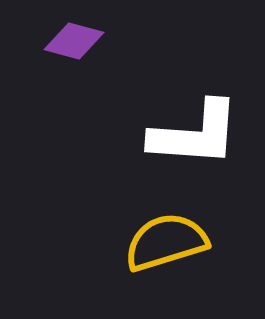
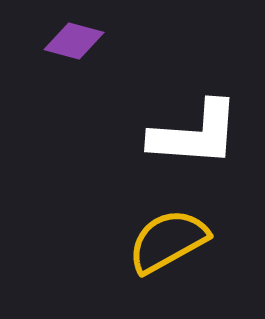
yellow semicircle: moved 2 px right, 1 px up; rotated 12 degrees counterclockwise
